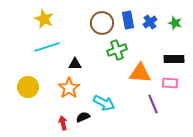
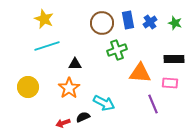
cyan line: moved 1 px up
red arrow: rotated 96 degrees counterclockwise
